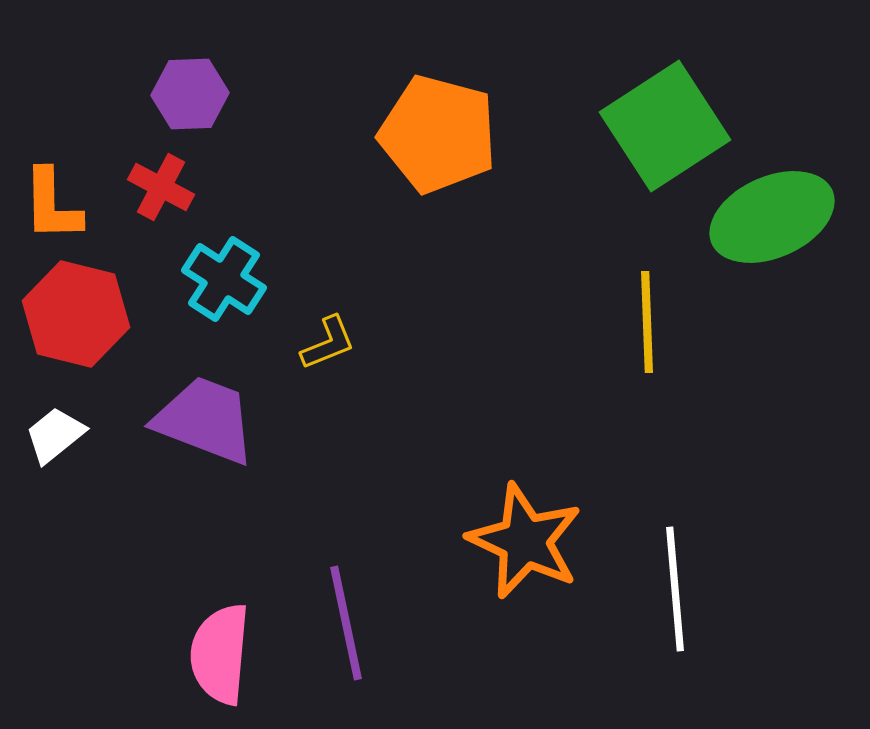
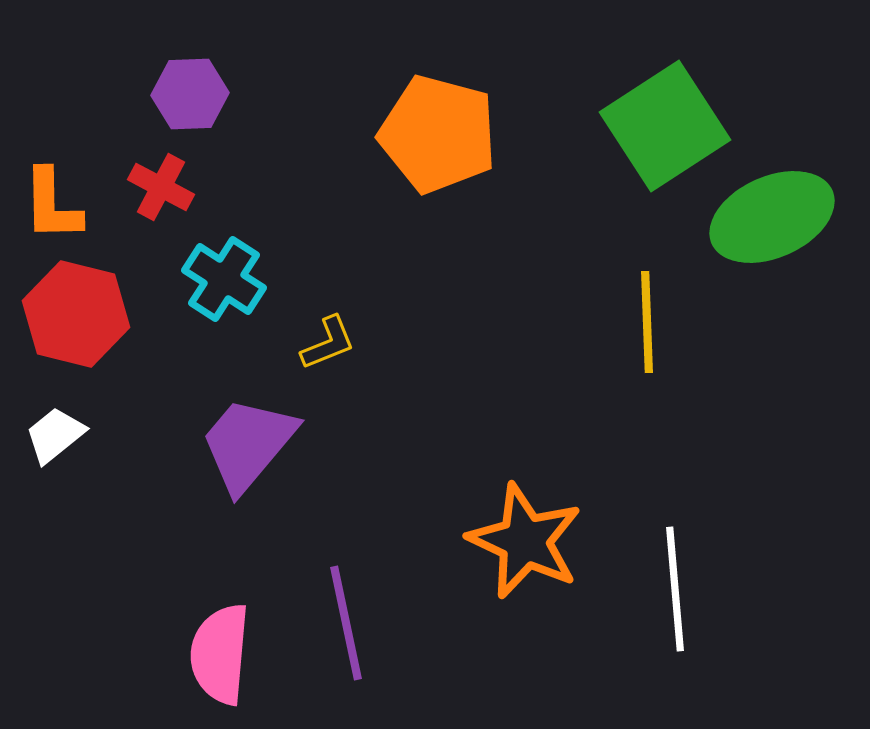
purple trapezoid: moved 43 px right, 24 px down; rotated 71 degrees counterclockwise
